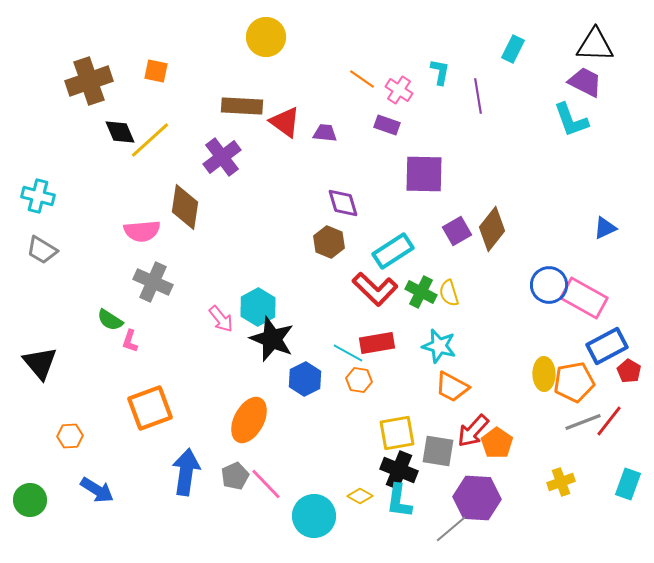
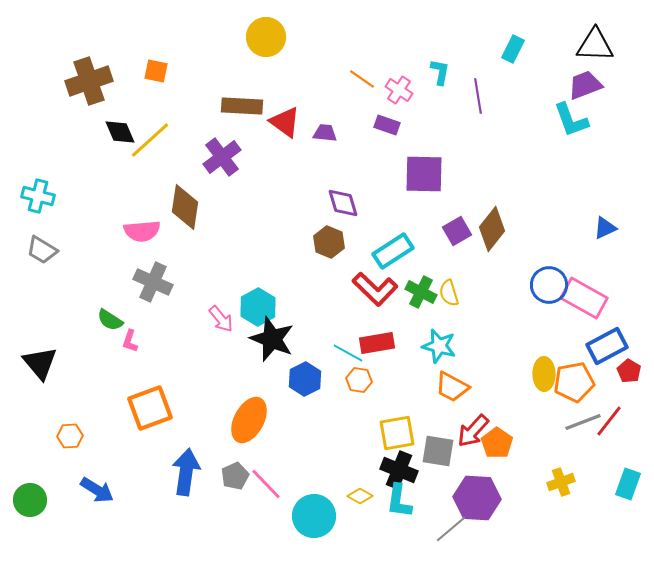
purple trapezoid at (585, 82): moved 3 px down; rotated 48 degrees counterclockwise
